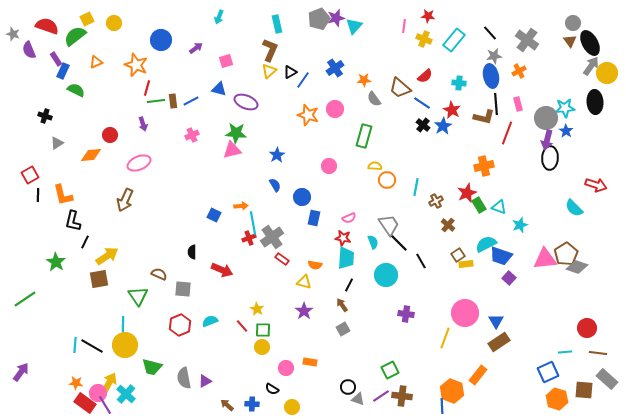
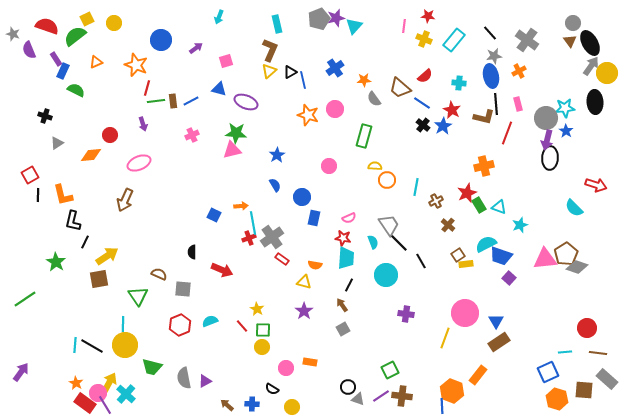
blue line at (303, 80): rotated 48 degrees counterclockwise
orange star at (76, 383): rotated 24 degrees clockwise
